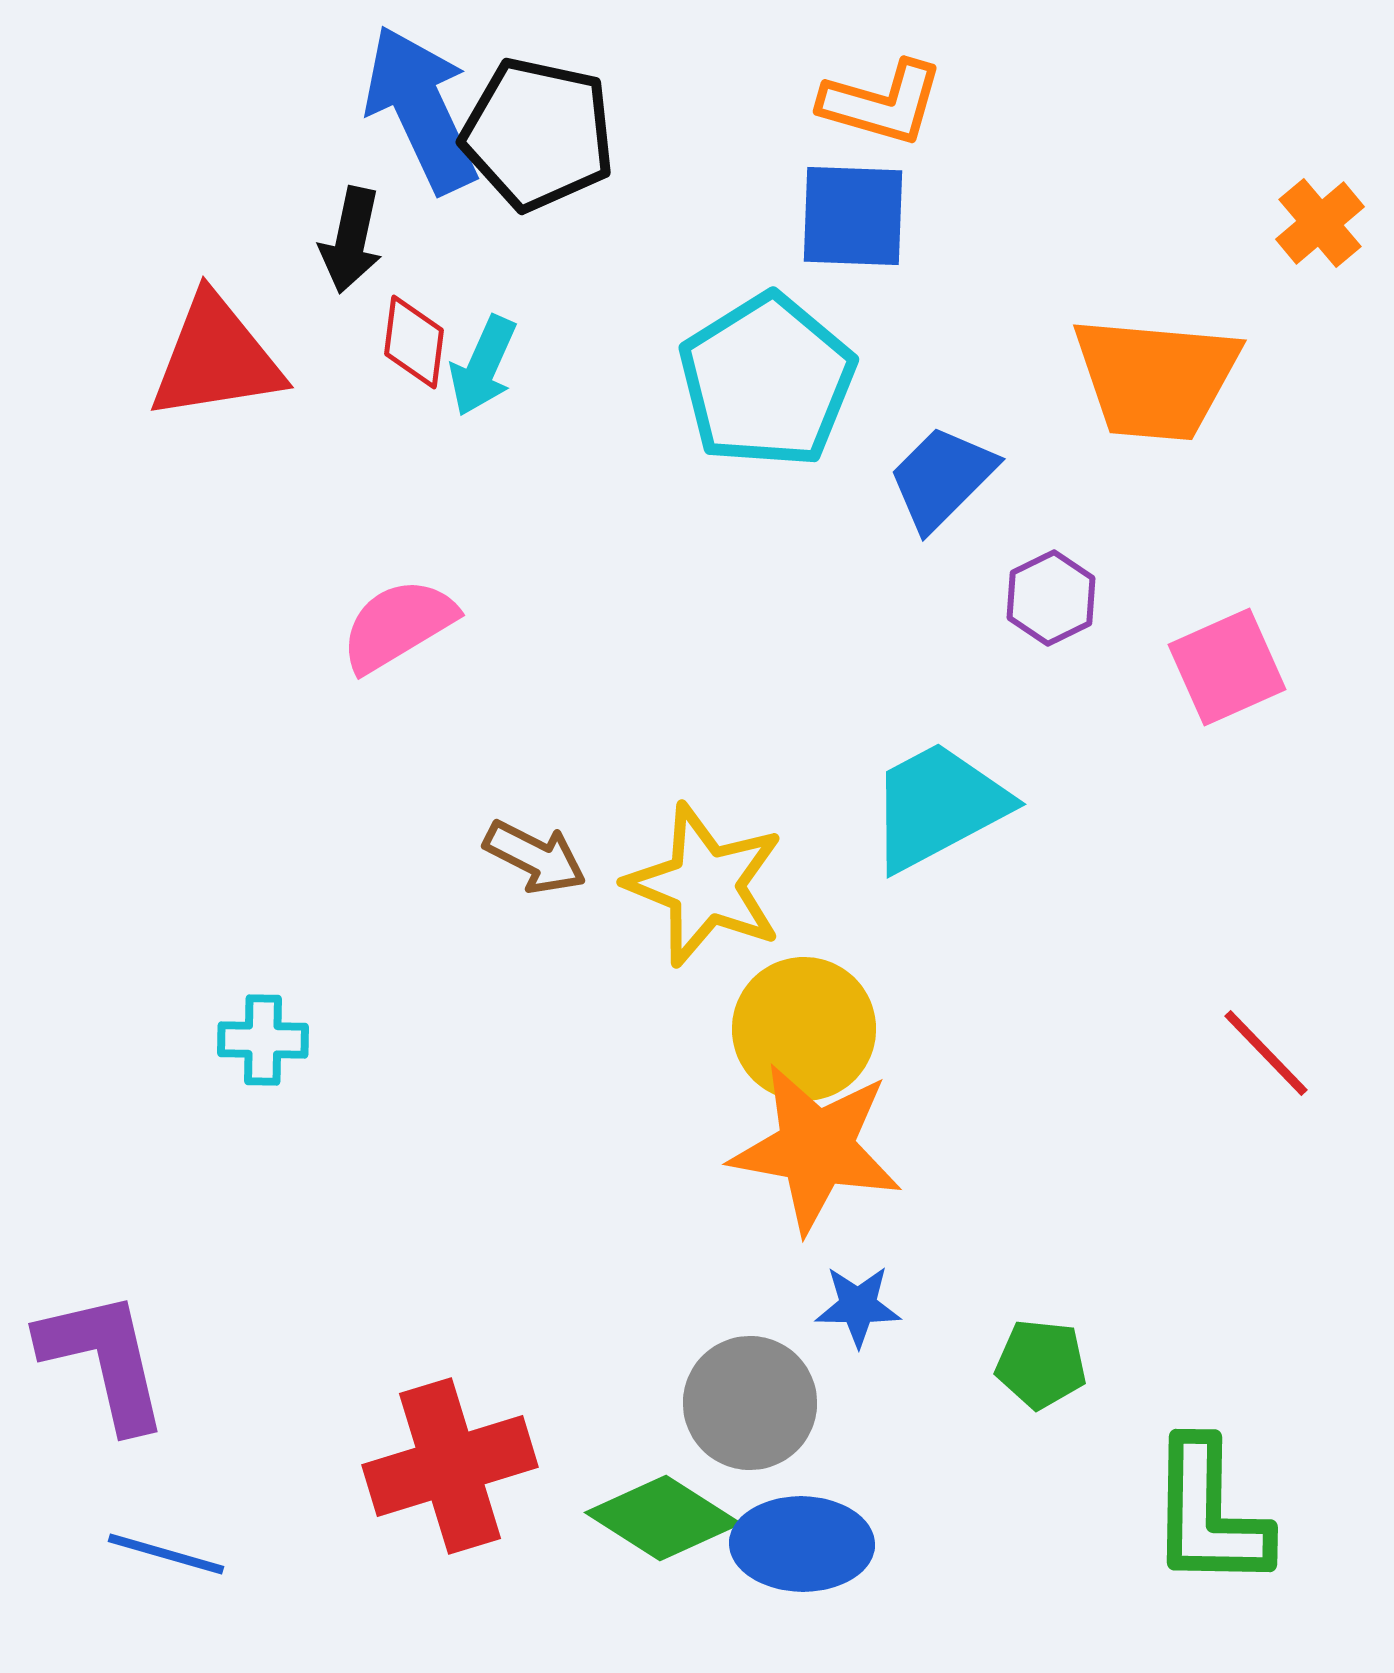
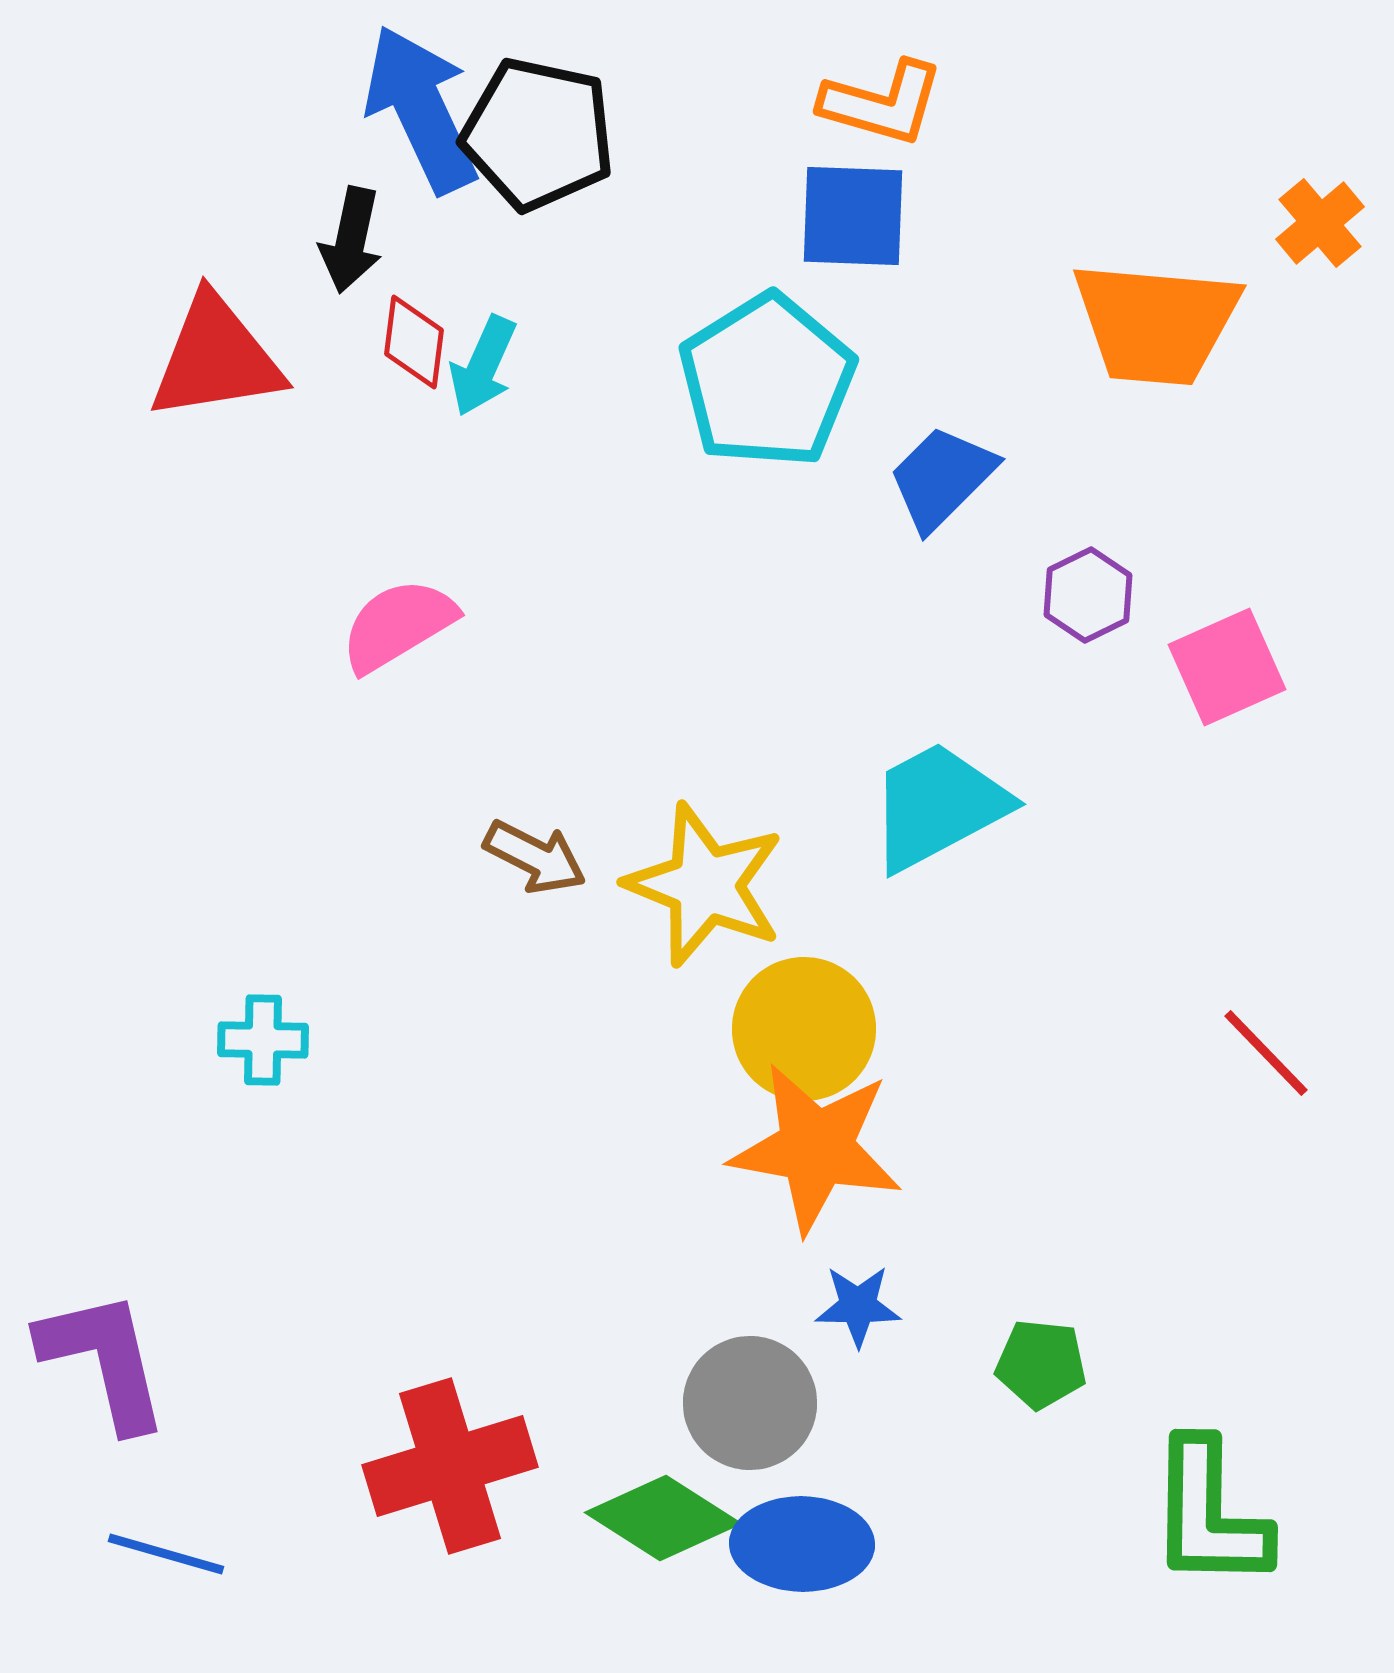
orange trapezoid: moved 55 px up
purple hexagon: moved 37 px right, 3 px up
